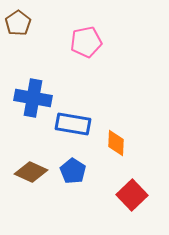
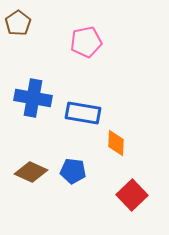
blue rectangle: moved 10 px right, 11 px up
blue pentagon: rotated 25 degrees counterclockwise
